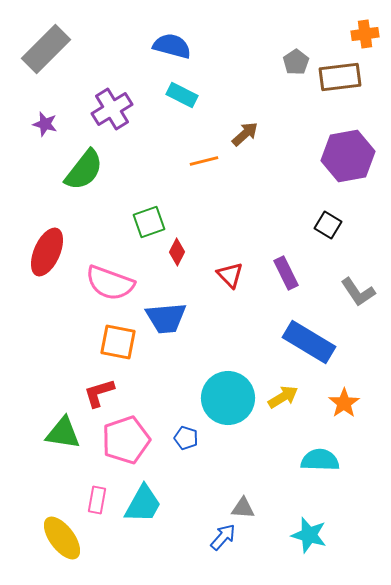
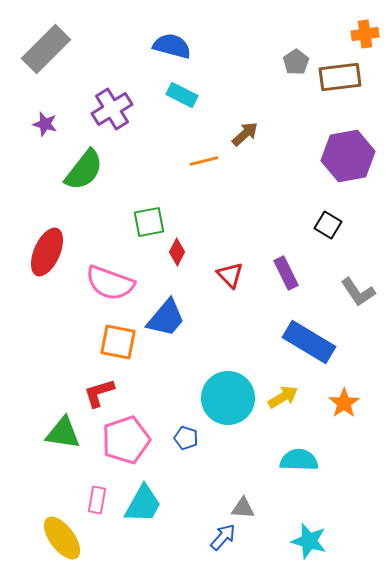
green square: rotated 8 degrees clockwise
blue trapezoid: rotated 45 degrees counterclockwise
cyan semicircle: moved 21 px left
cyan star: moved 6 px down
